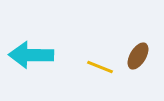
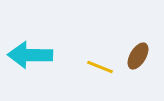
cyan arrow: moved 1 px left
